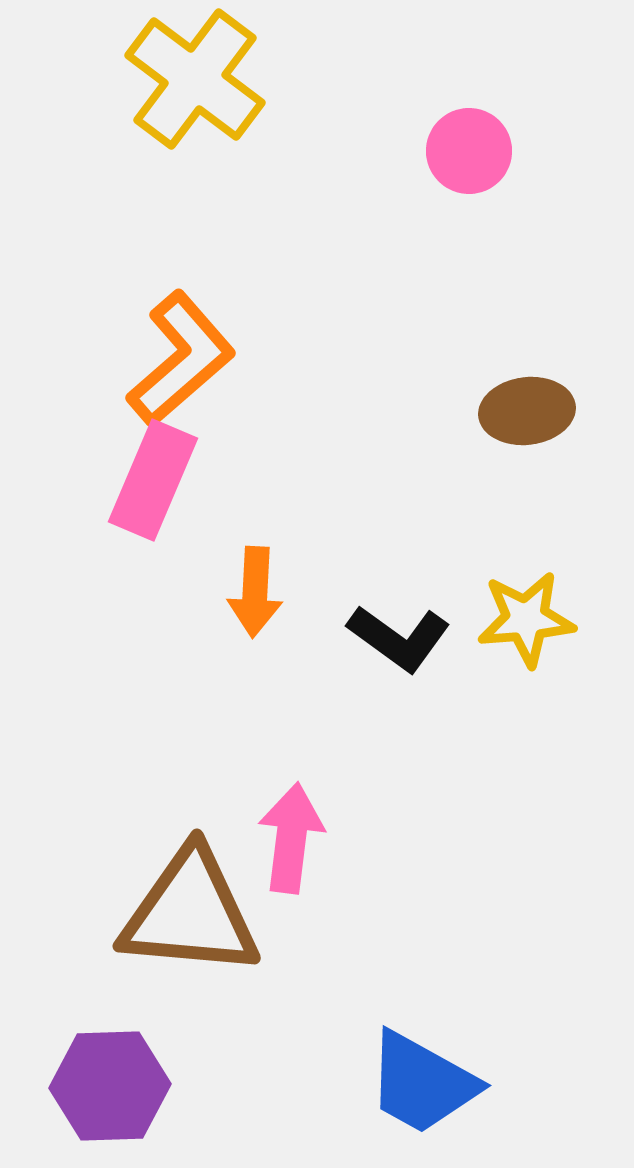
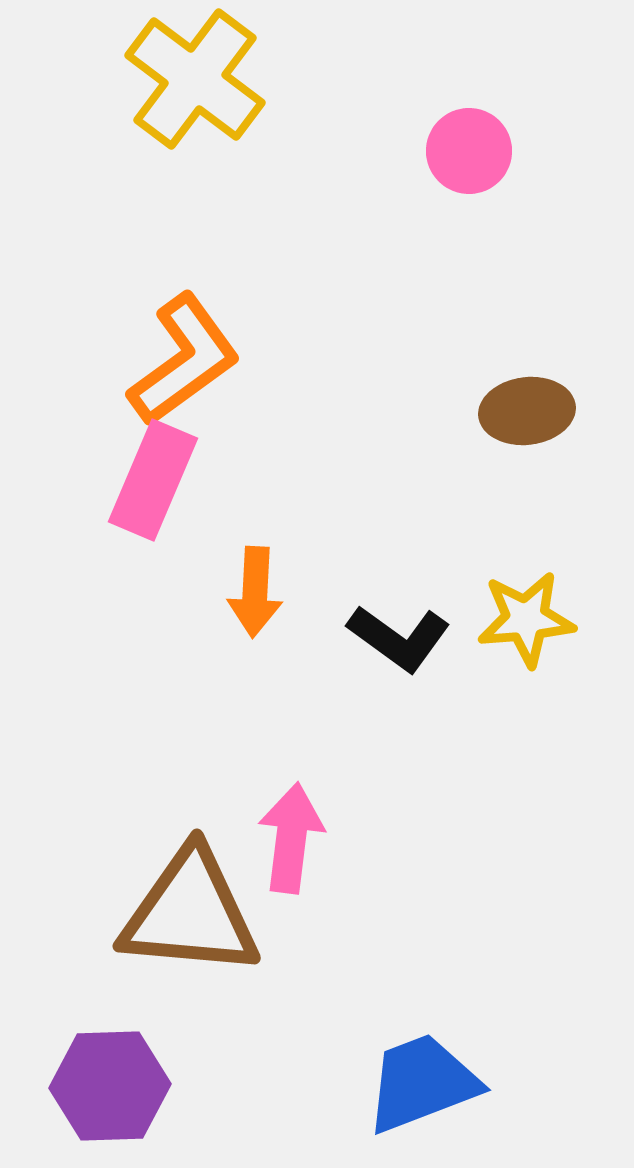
orange L-shape: moved 3 px right, 1 px down; rotated 5 degrees clockwise
blue trapezoid: rotated 130 degrees clockwise
